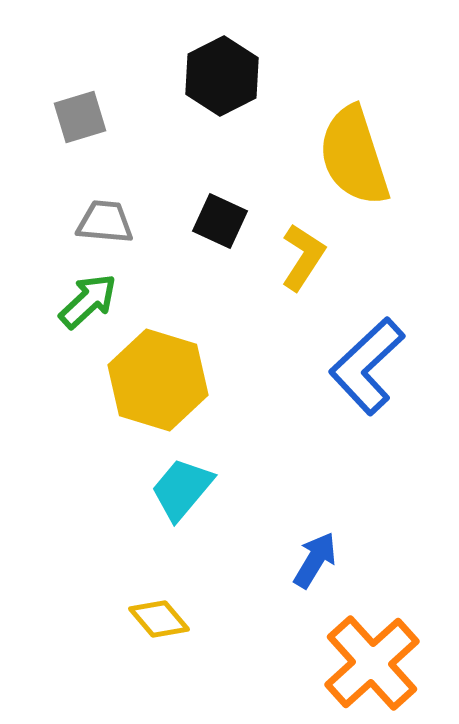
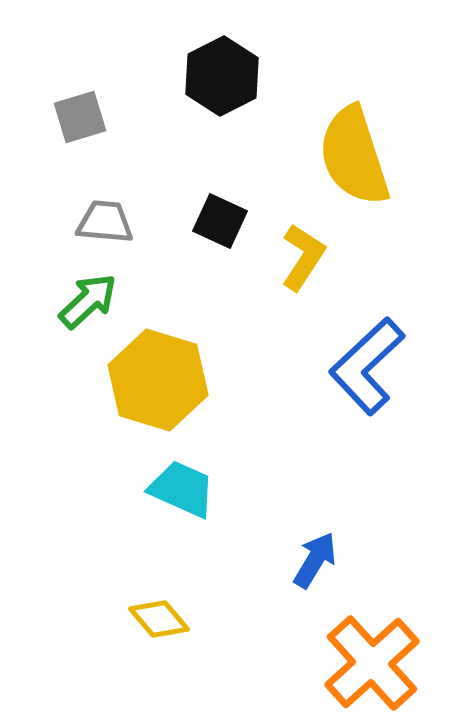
cyan trapezoid: rotated 74 degrees clockwise
